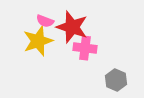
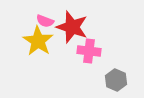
yellow star: rotated 20 degrees counterclockwise
pink cross: moved 4 px right, 3 px down
